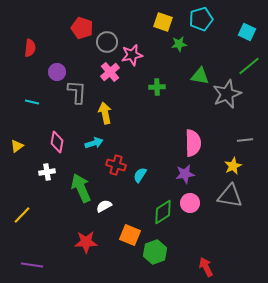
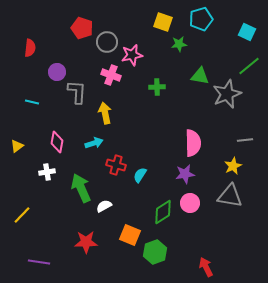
pink cross: moved 1 px right, 3 px down; rotated 30 degrees counterclockwise
purple line: moved 7 px right, 3 px up
